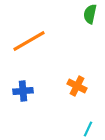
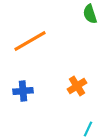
green semicircle: rotated 30 degrees counterclockwise
orange line: moved 1 px right
orange cross: rotated 30 degrees clockwise
